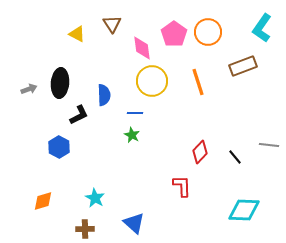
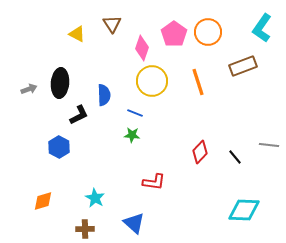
pink diamond: rotated 25 degrees clockwise
blue line: rotated 21 degrees clockwise
green star: rotated 21 degrees counterclockwise
red L-shape: moved 28 px left, 4 px up; rotated 100 degrees clockwise
